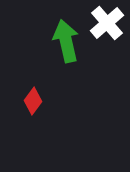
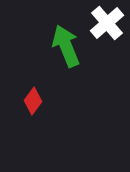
green arrow: moved 5 px down; rotated 9 degrees counterclockwise
